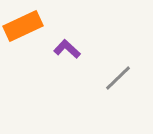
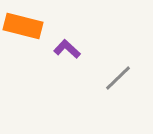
orange rectangle: rotated 39 degrees clockwise
